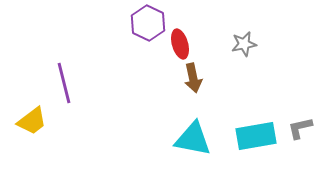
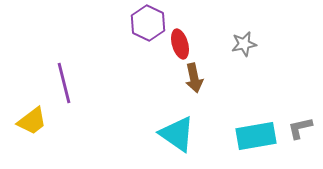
brown arrow: moved 1 px right
cyan triangle: moved 16 px left, 5 px up; rotated 24 degrees clockwise
